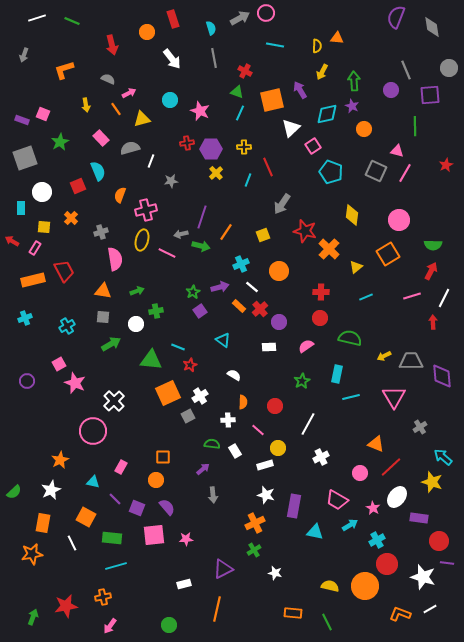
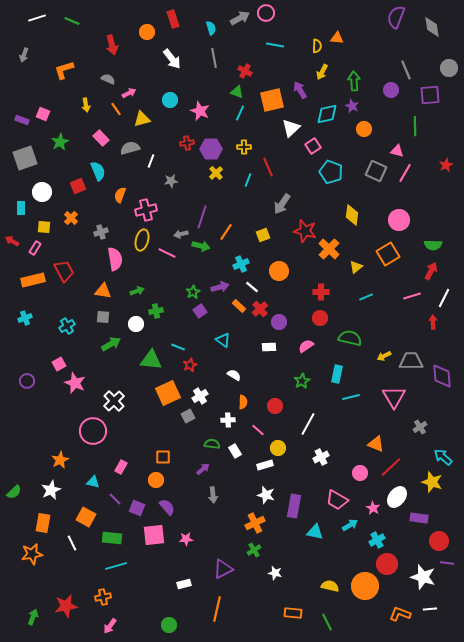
white line at (430, 609): rotated 24 degrees clockwise
